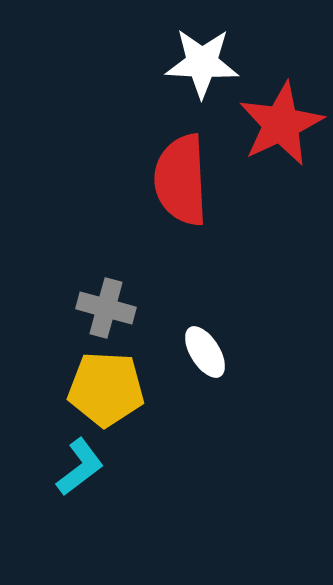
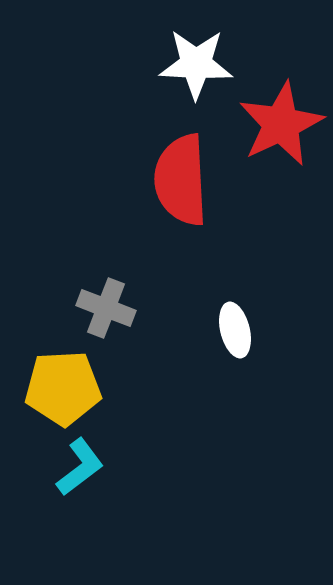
white star: moved 6 px left, 1 px down
gray cross: rotated 6 degrees clockwise
white ellipse: moved 30 px right, 22 px up; rotated 18 degrees clockwise
yellow pentagon: moved 43 px left, 1 px up; rotated 6 degrees counterclockwise
